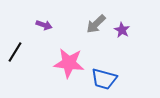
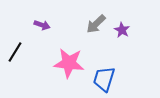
purple arrow: moved 2 px left
blue trapezoid: rotated 92 degrees clockwise
